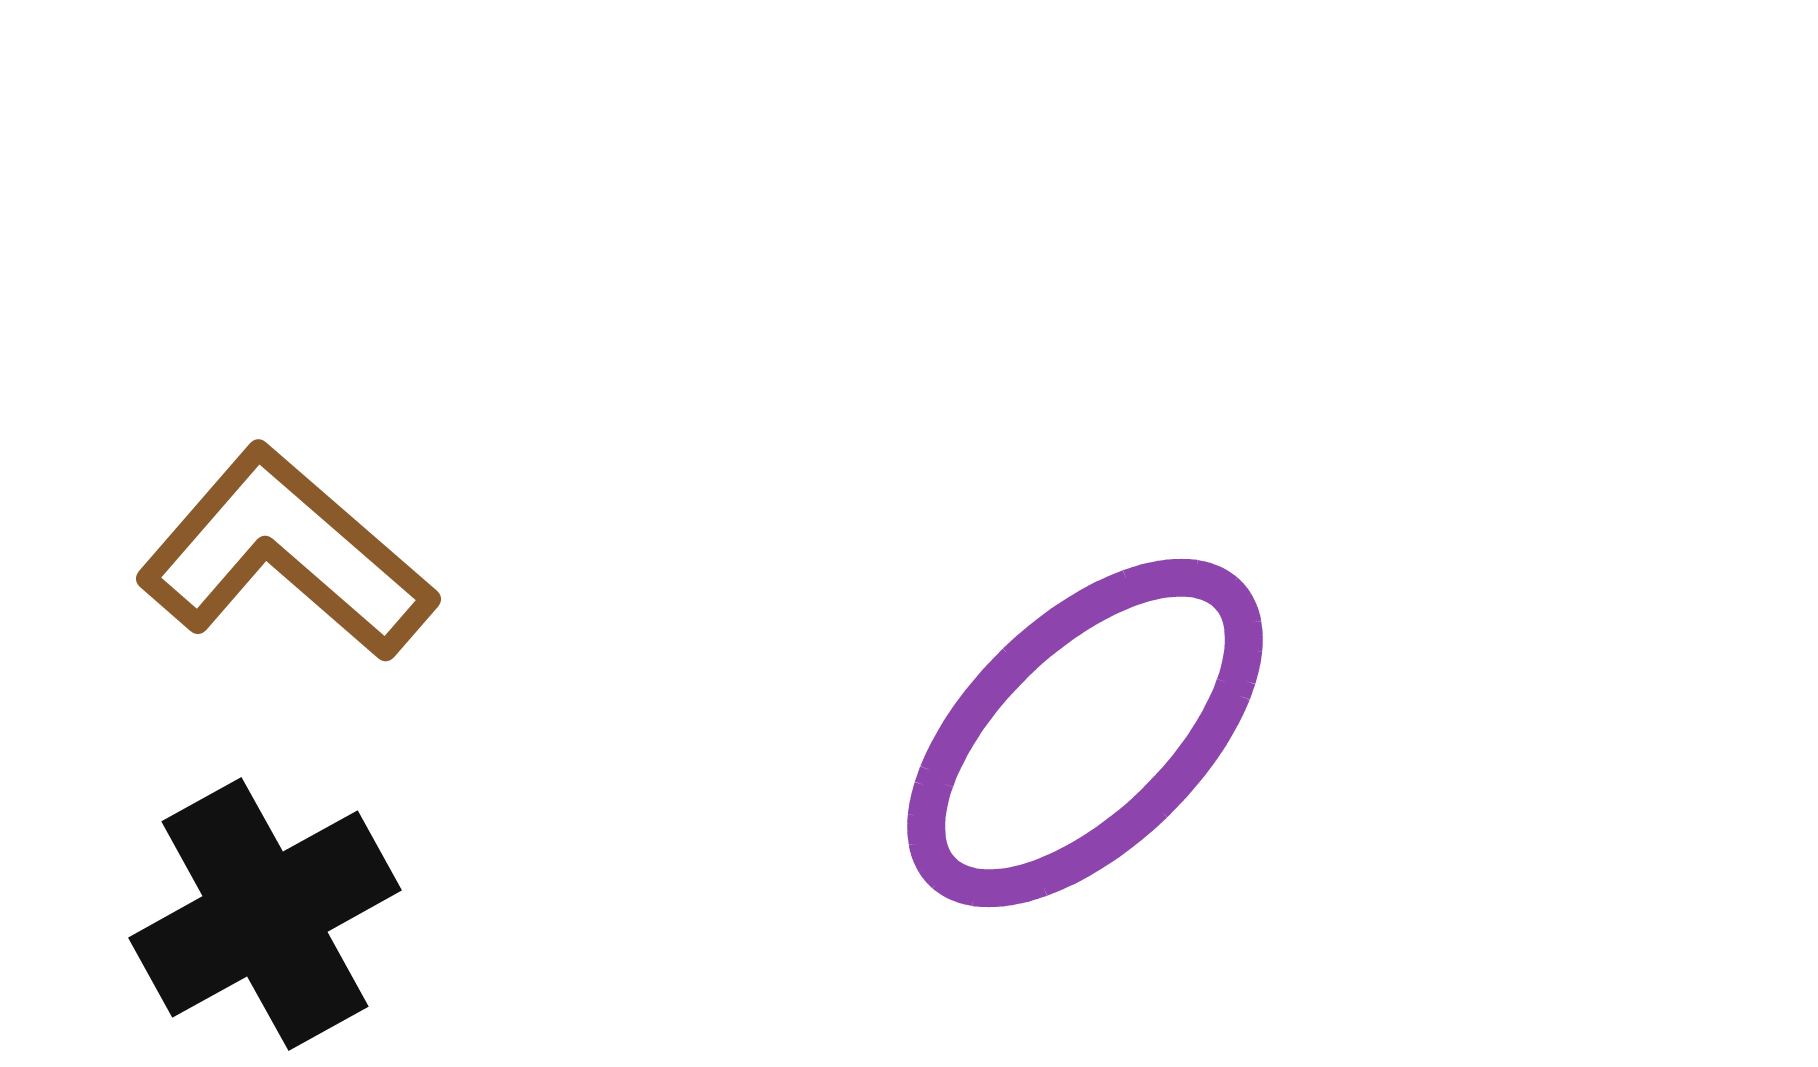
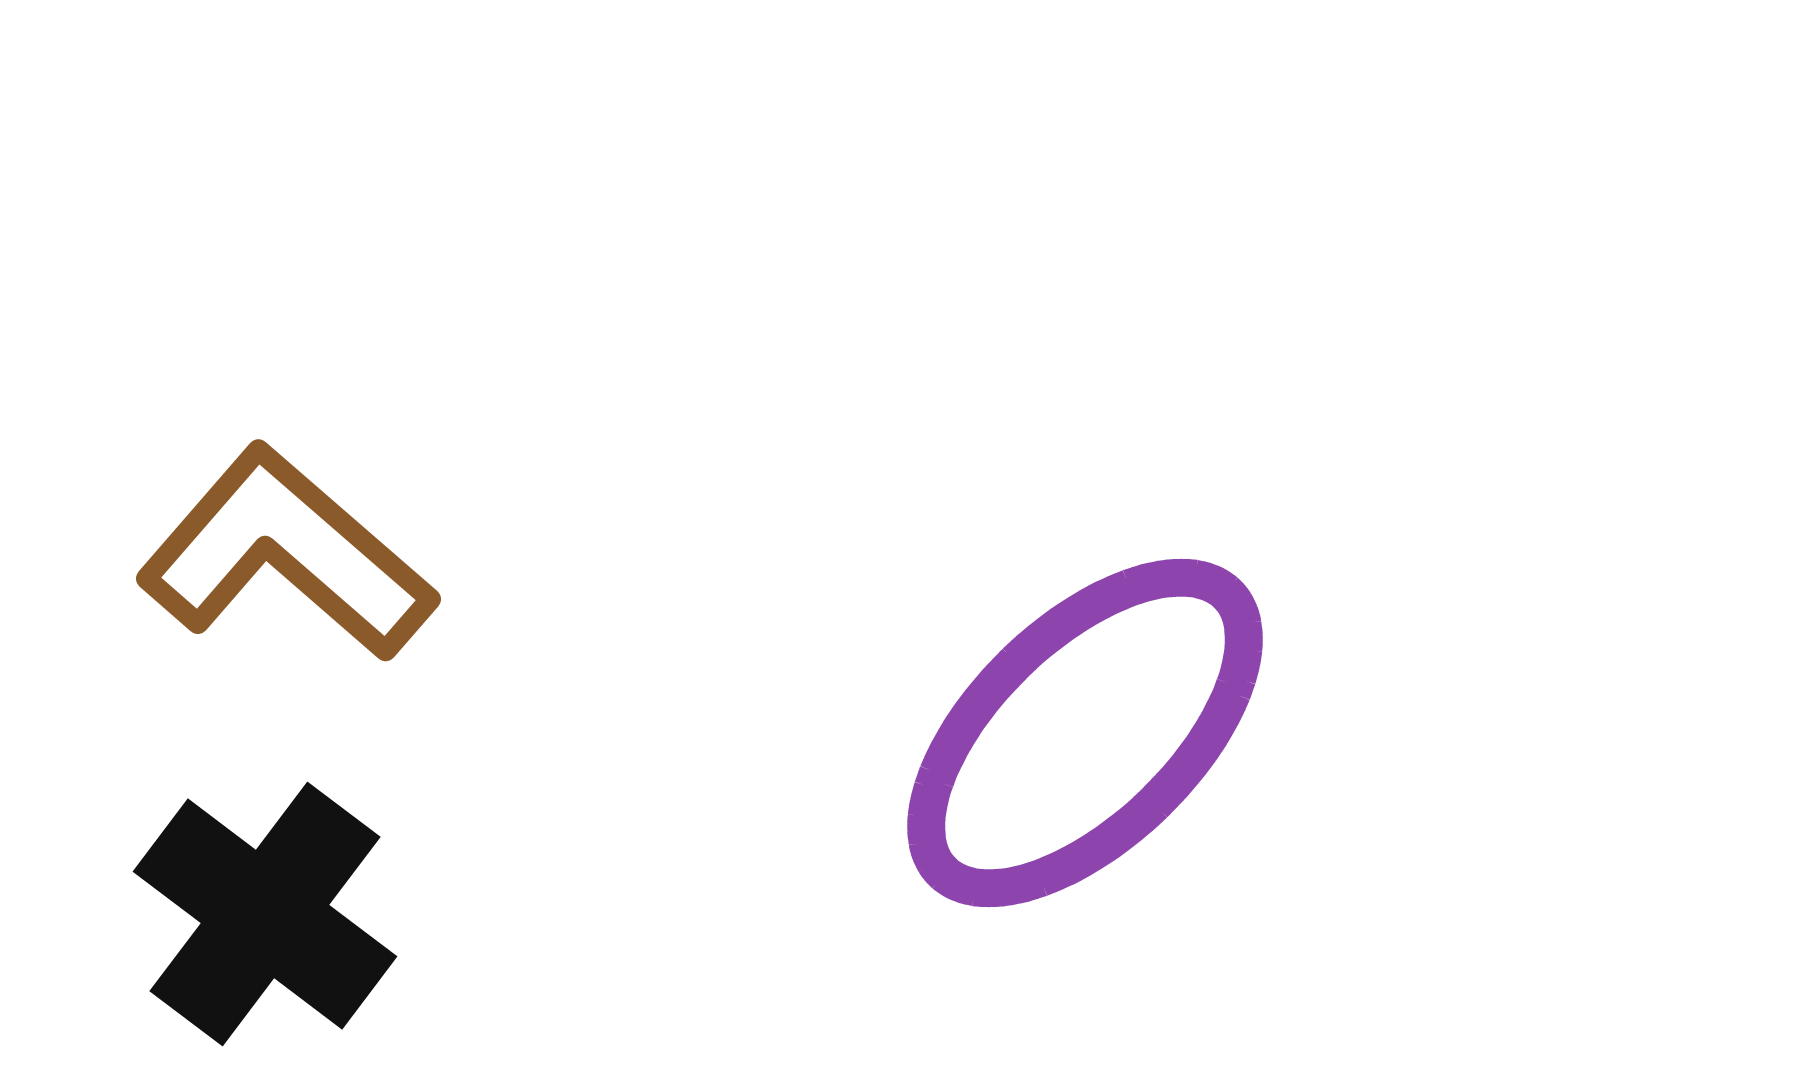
black cross: rotated 24 degrees counterclockwise
